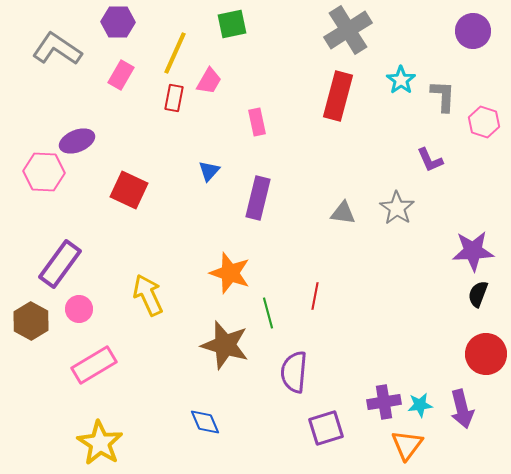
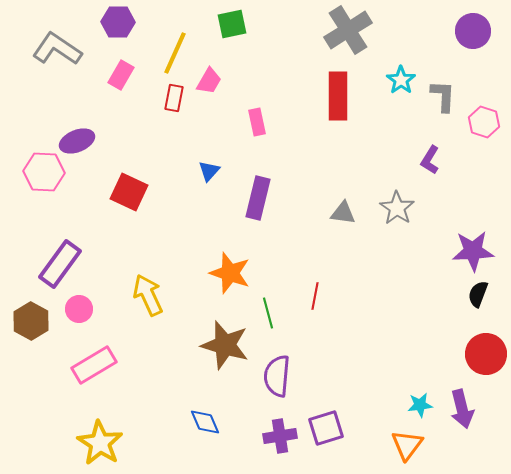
red rectangle at (338, 96): rotated 15 degrees counterclockwise
purple L-shape at (430, 160): rotated 56 degrees clockwise
red square at (129, 190): moved 2 px down
purple semicircle at (294, 372): moved 17 px left, 4 px down
purple cross at (384, 402): moved 104 px left, 34 px down
